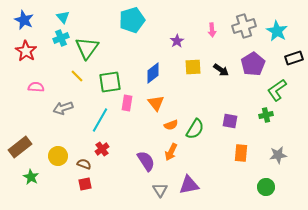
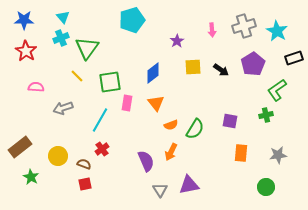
blue star: rotated 24 degrees counterclockwise
purple semicircle: rotated 10 degrees clockwise
